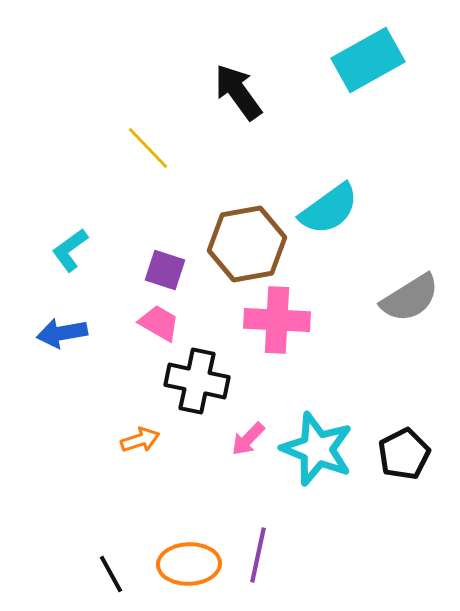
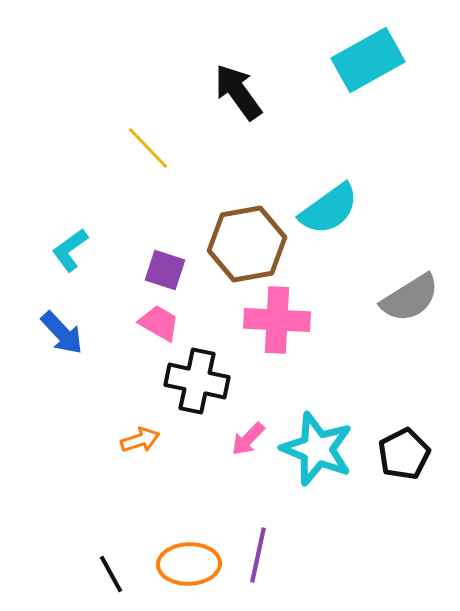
blue arrow: rotated 123 degrees counterclockwise
